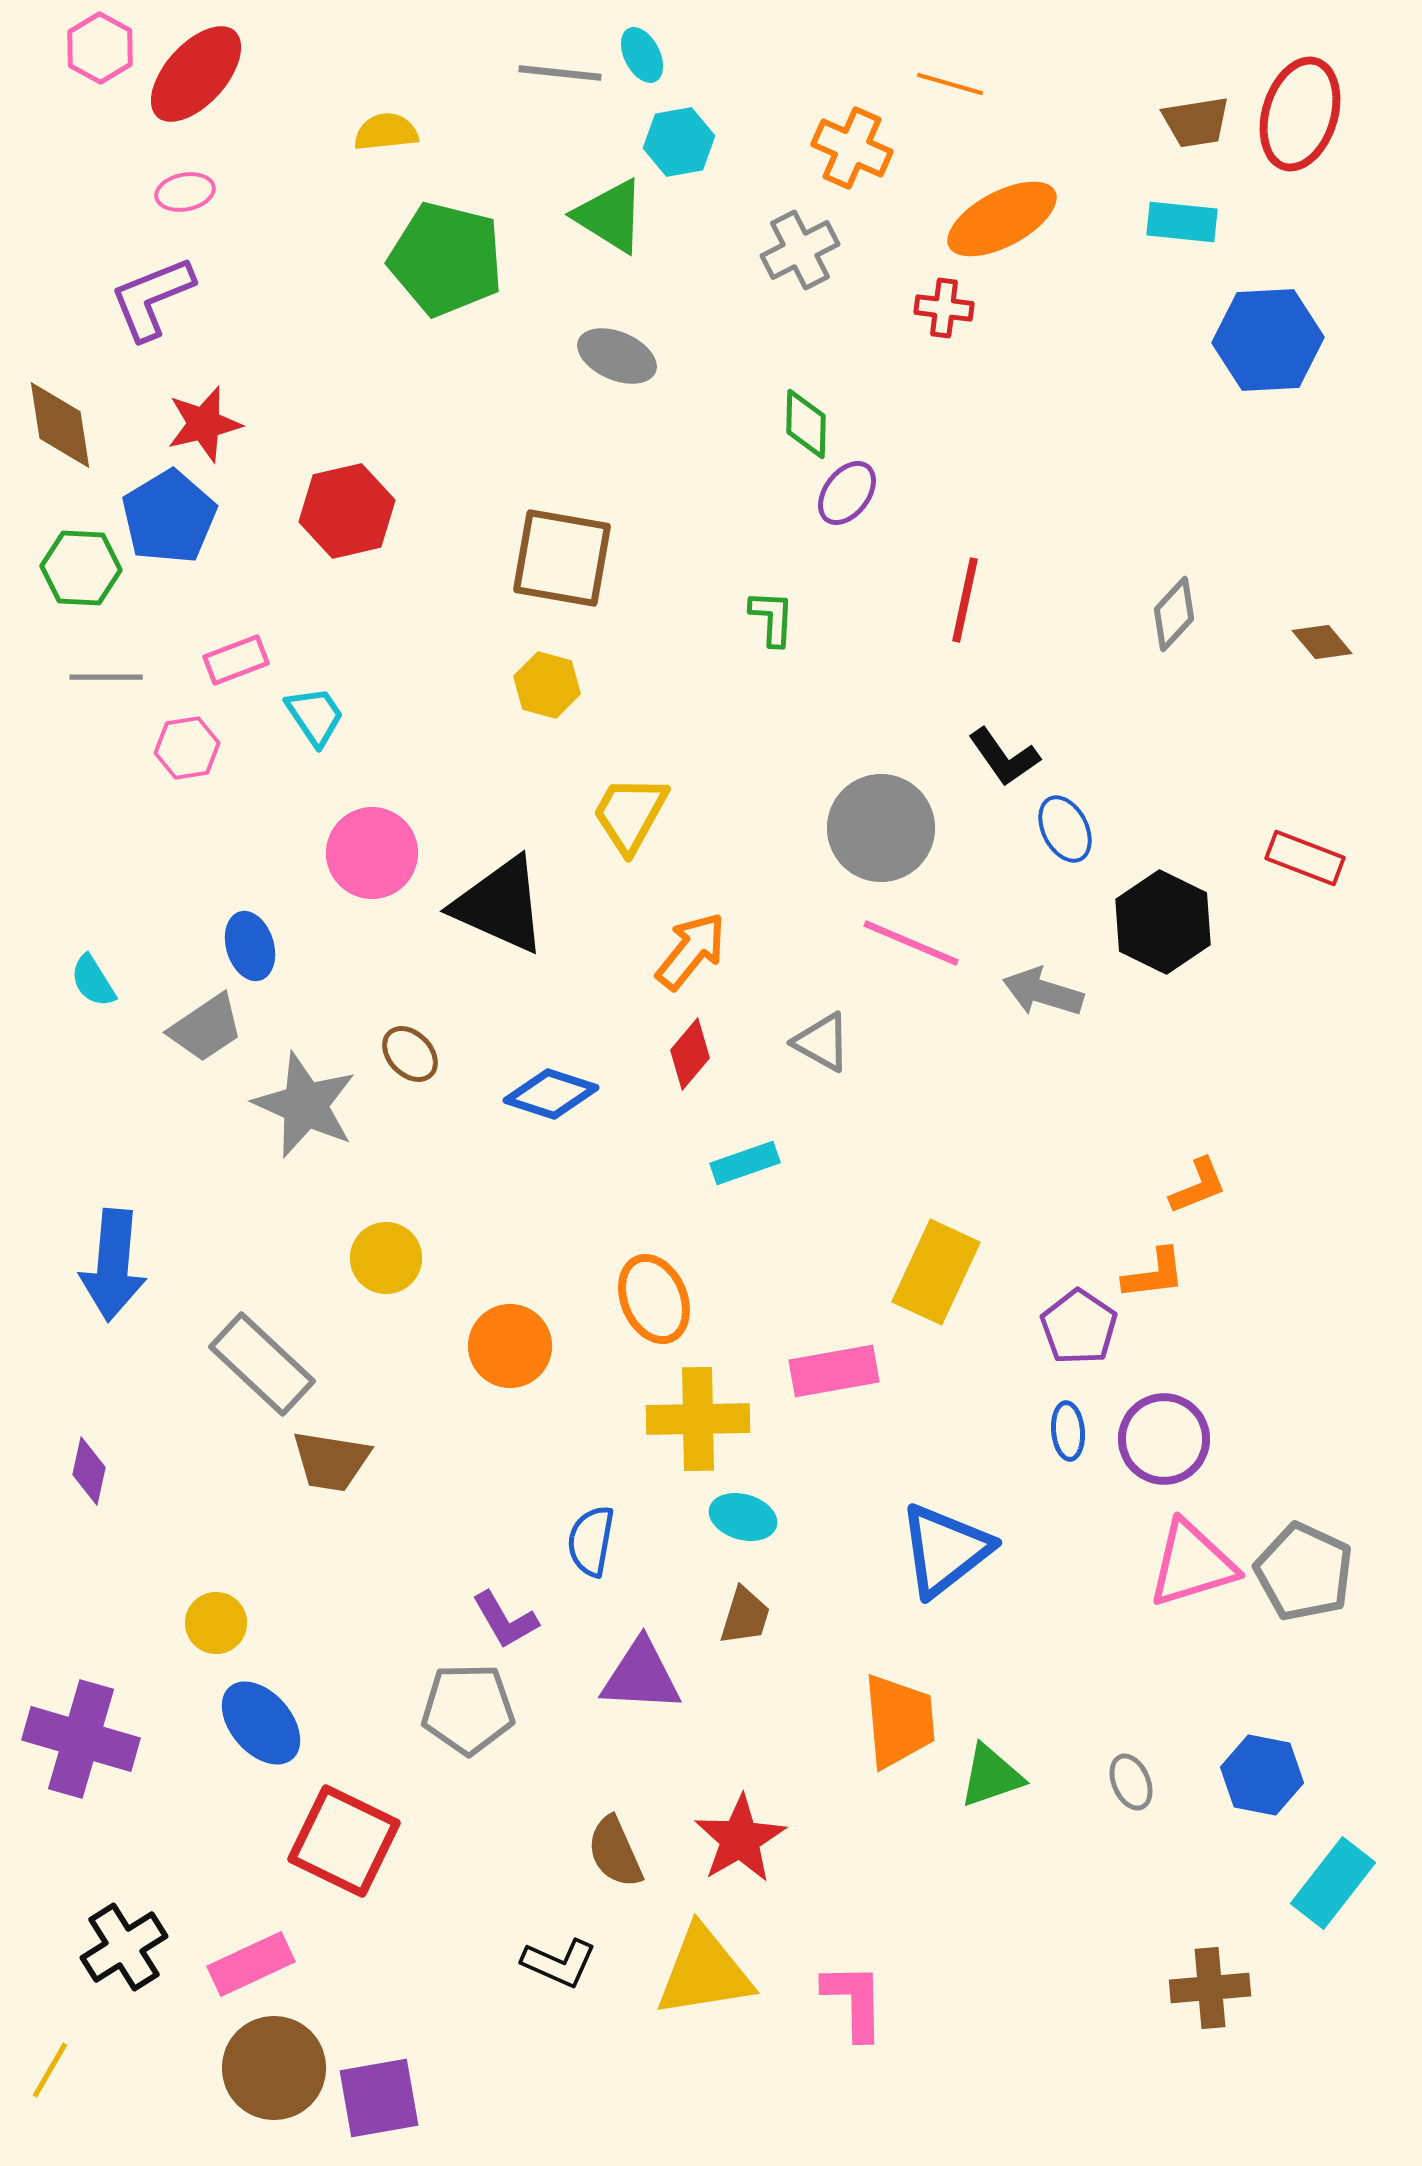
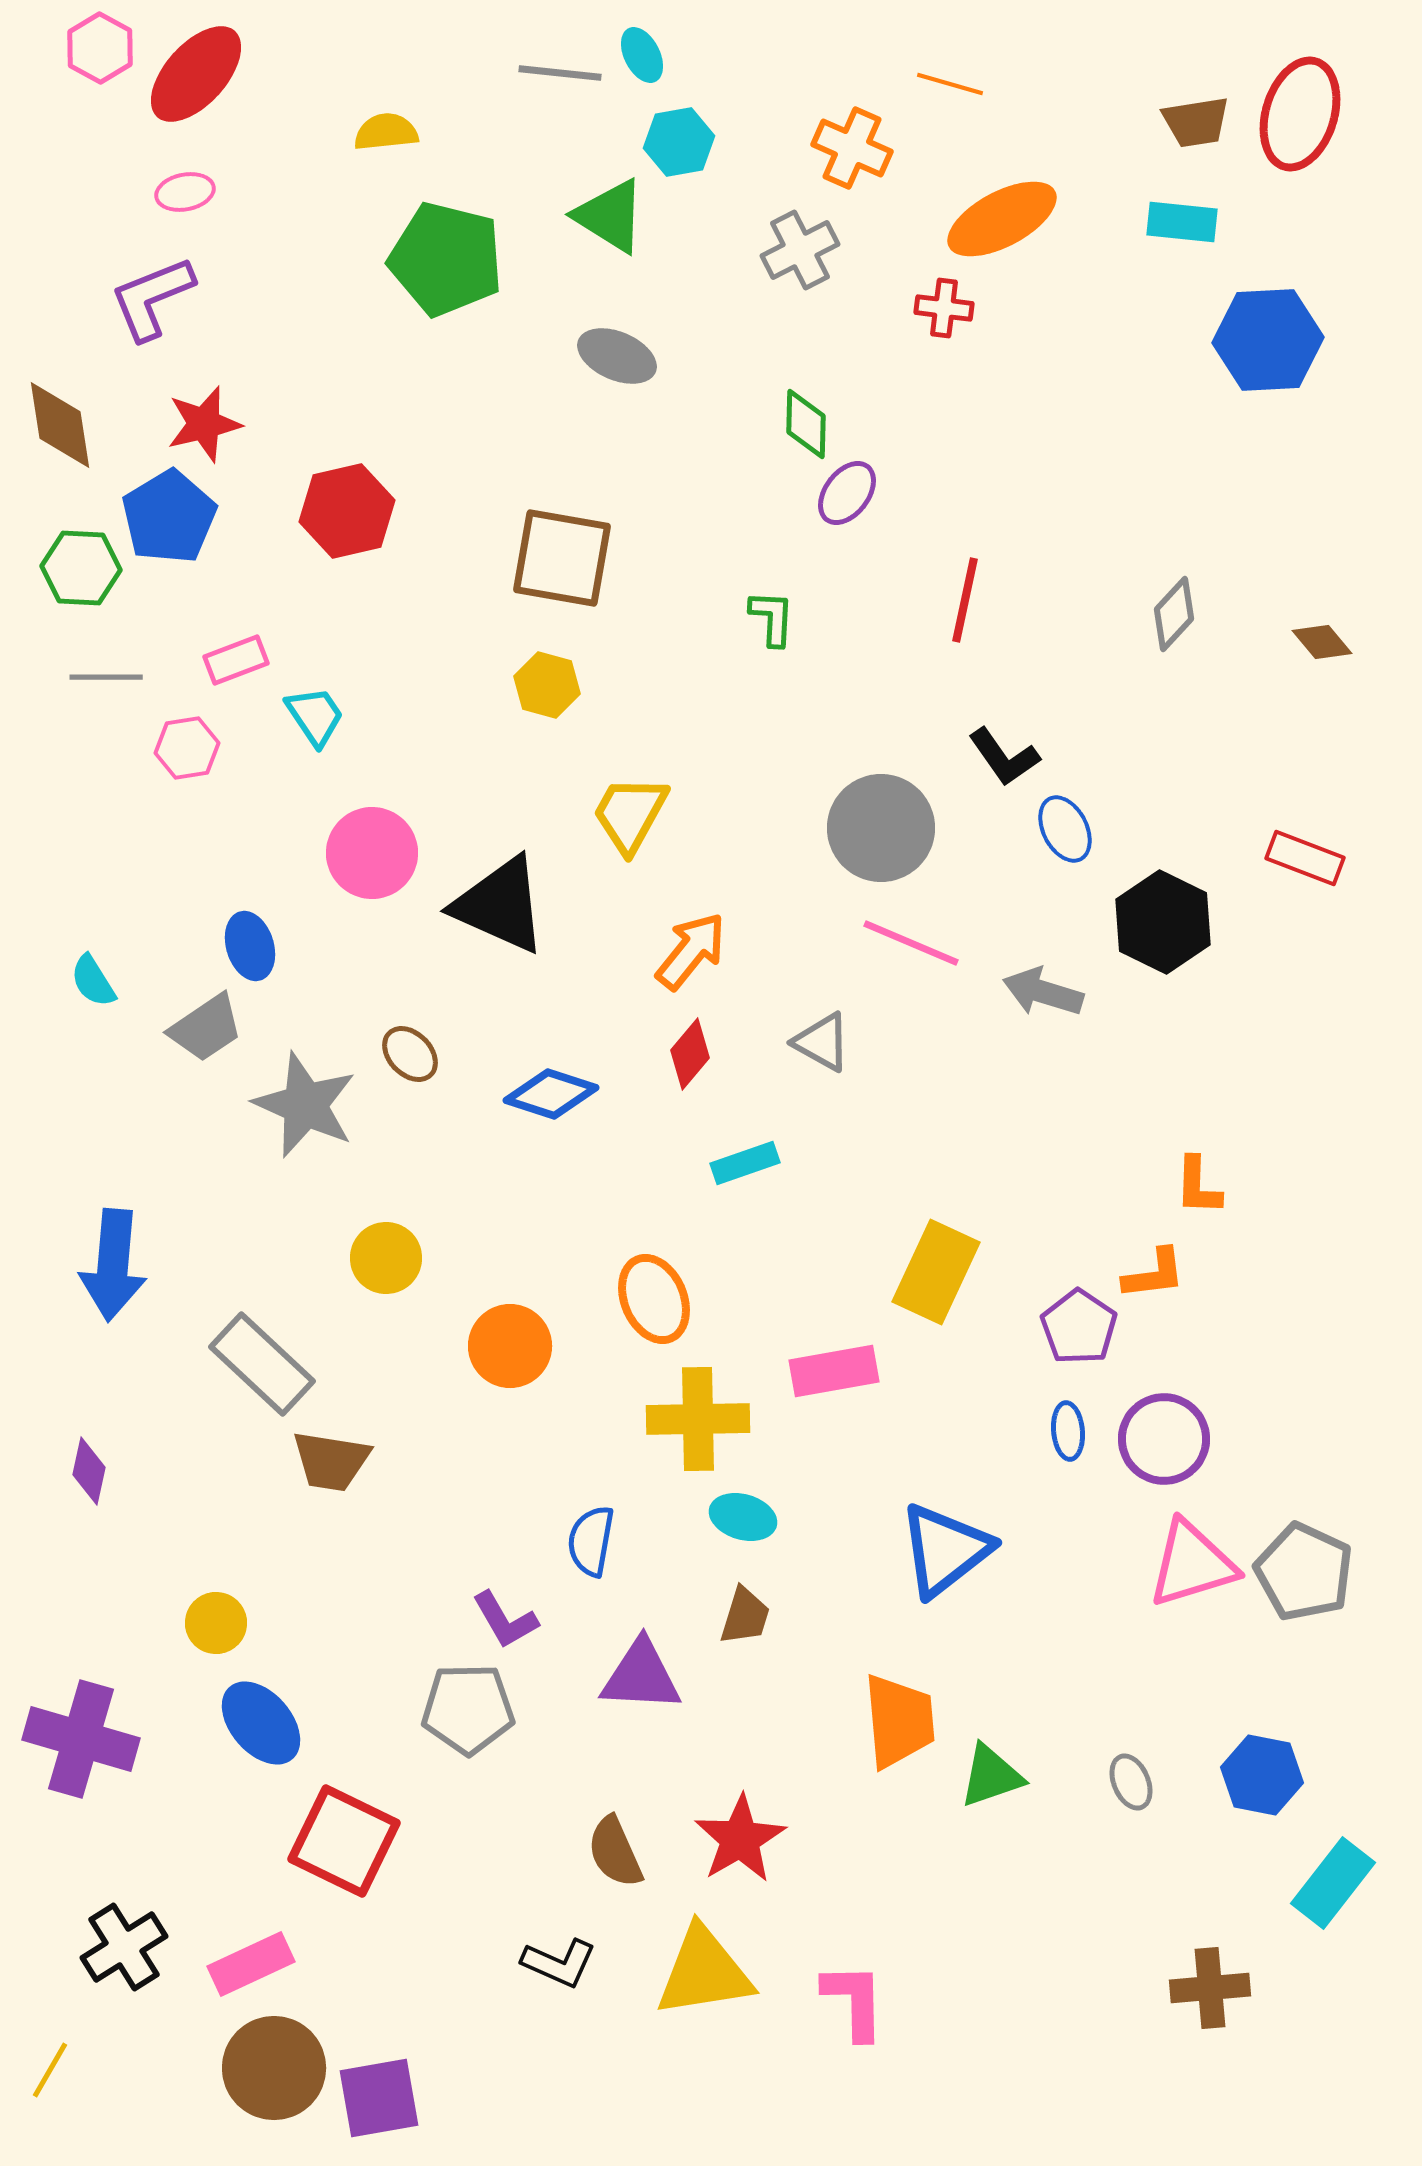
orange L-shape at (1198, 1186): rotated 114 degrees clockwise
